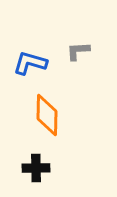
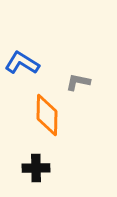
gray L-shape: moved 31 px down; rotated 15 degrees clockwise
blue L-shape: moved 8 px left; rotated 16 degrees clockwise
